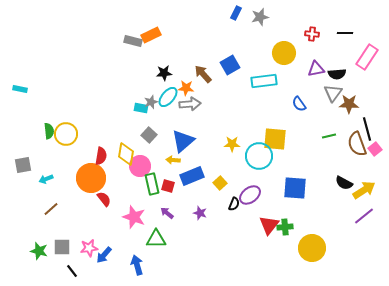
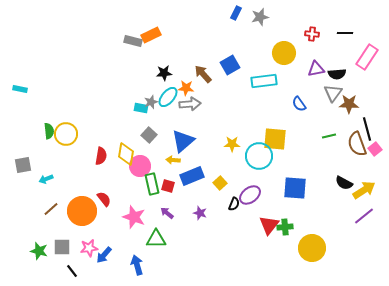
orange circle at (91, 178): moved 9 px left, 33 px down
